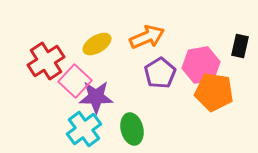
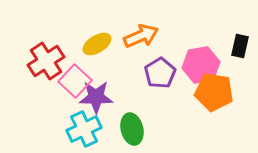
orange arrow: moved 6 px left, 1 px up
cyan cross: rotated 12 degrees clockwise
